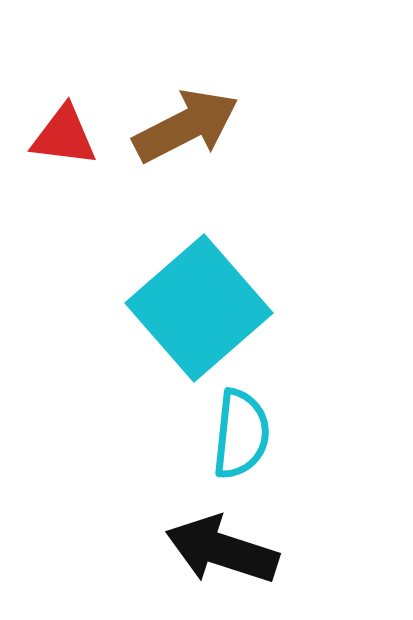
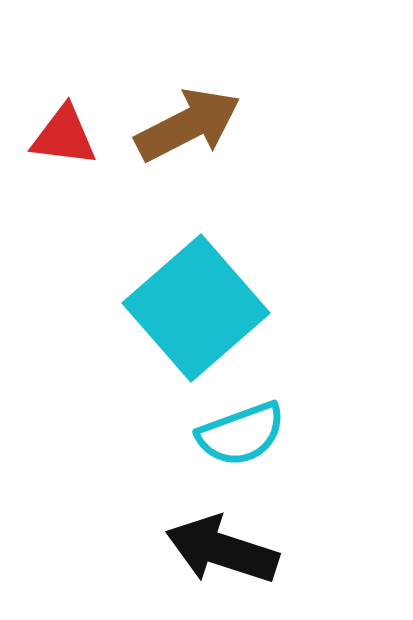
brown arrow: moved 2 px right, 1 px up
cyan square: moved 3 px left
cyan semicircle: rotated 64 degrees clockwise
